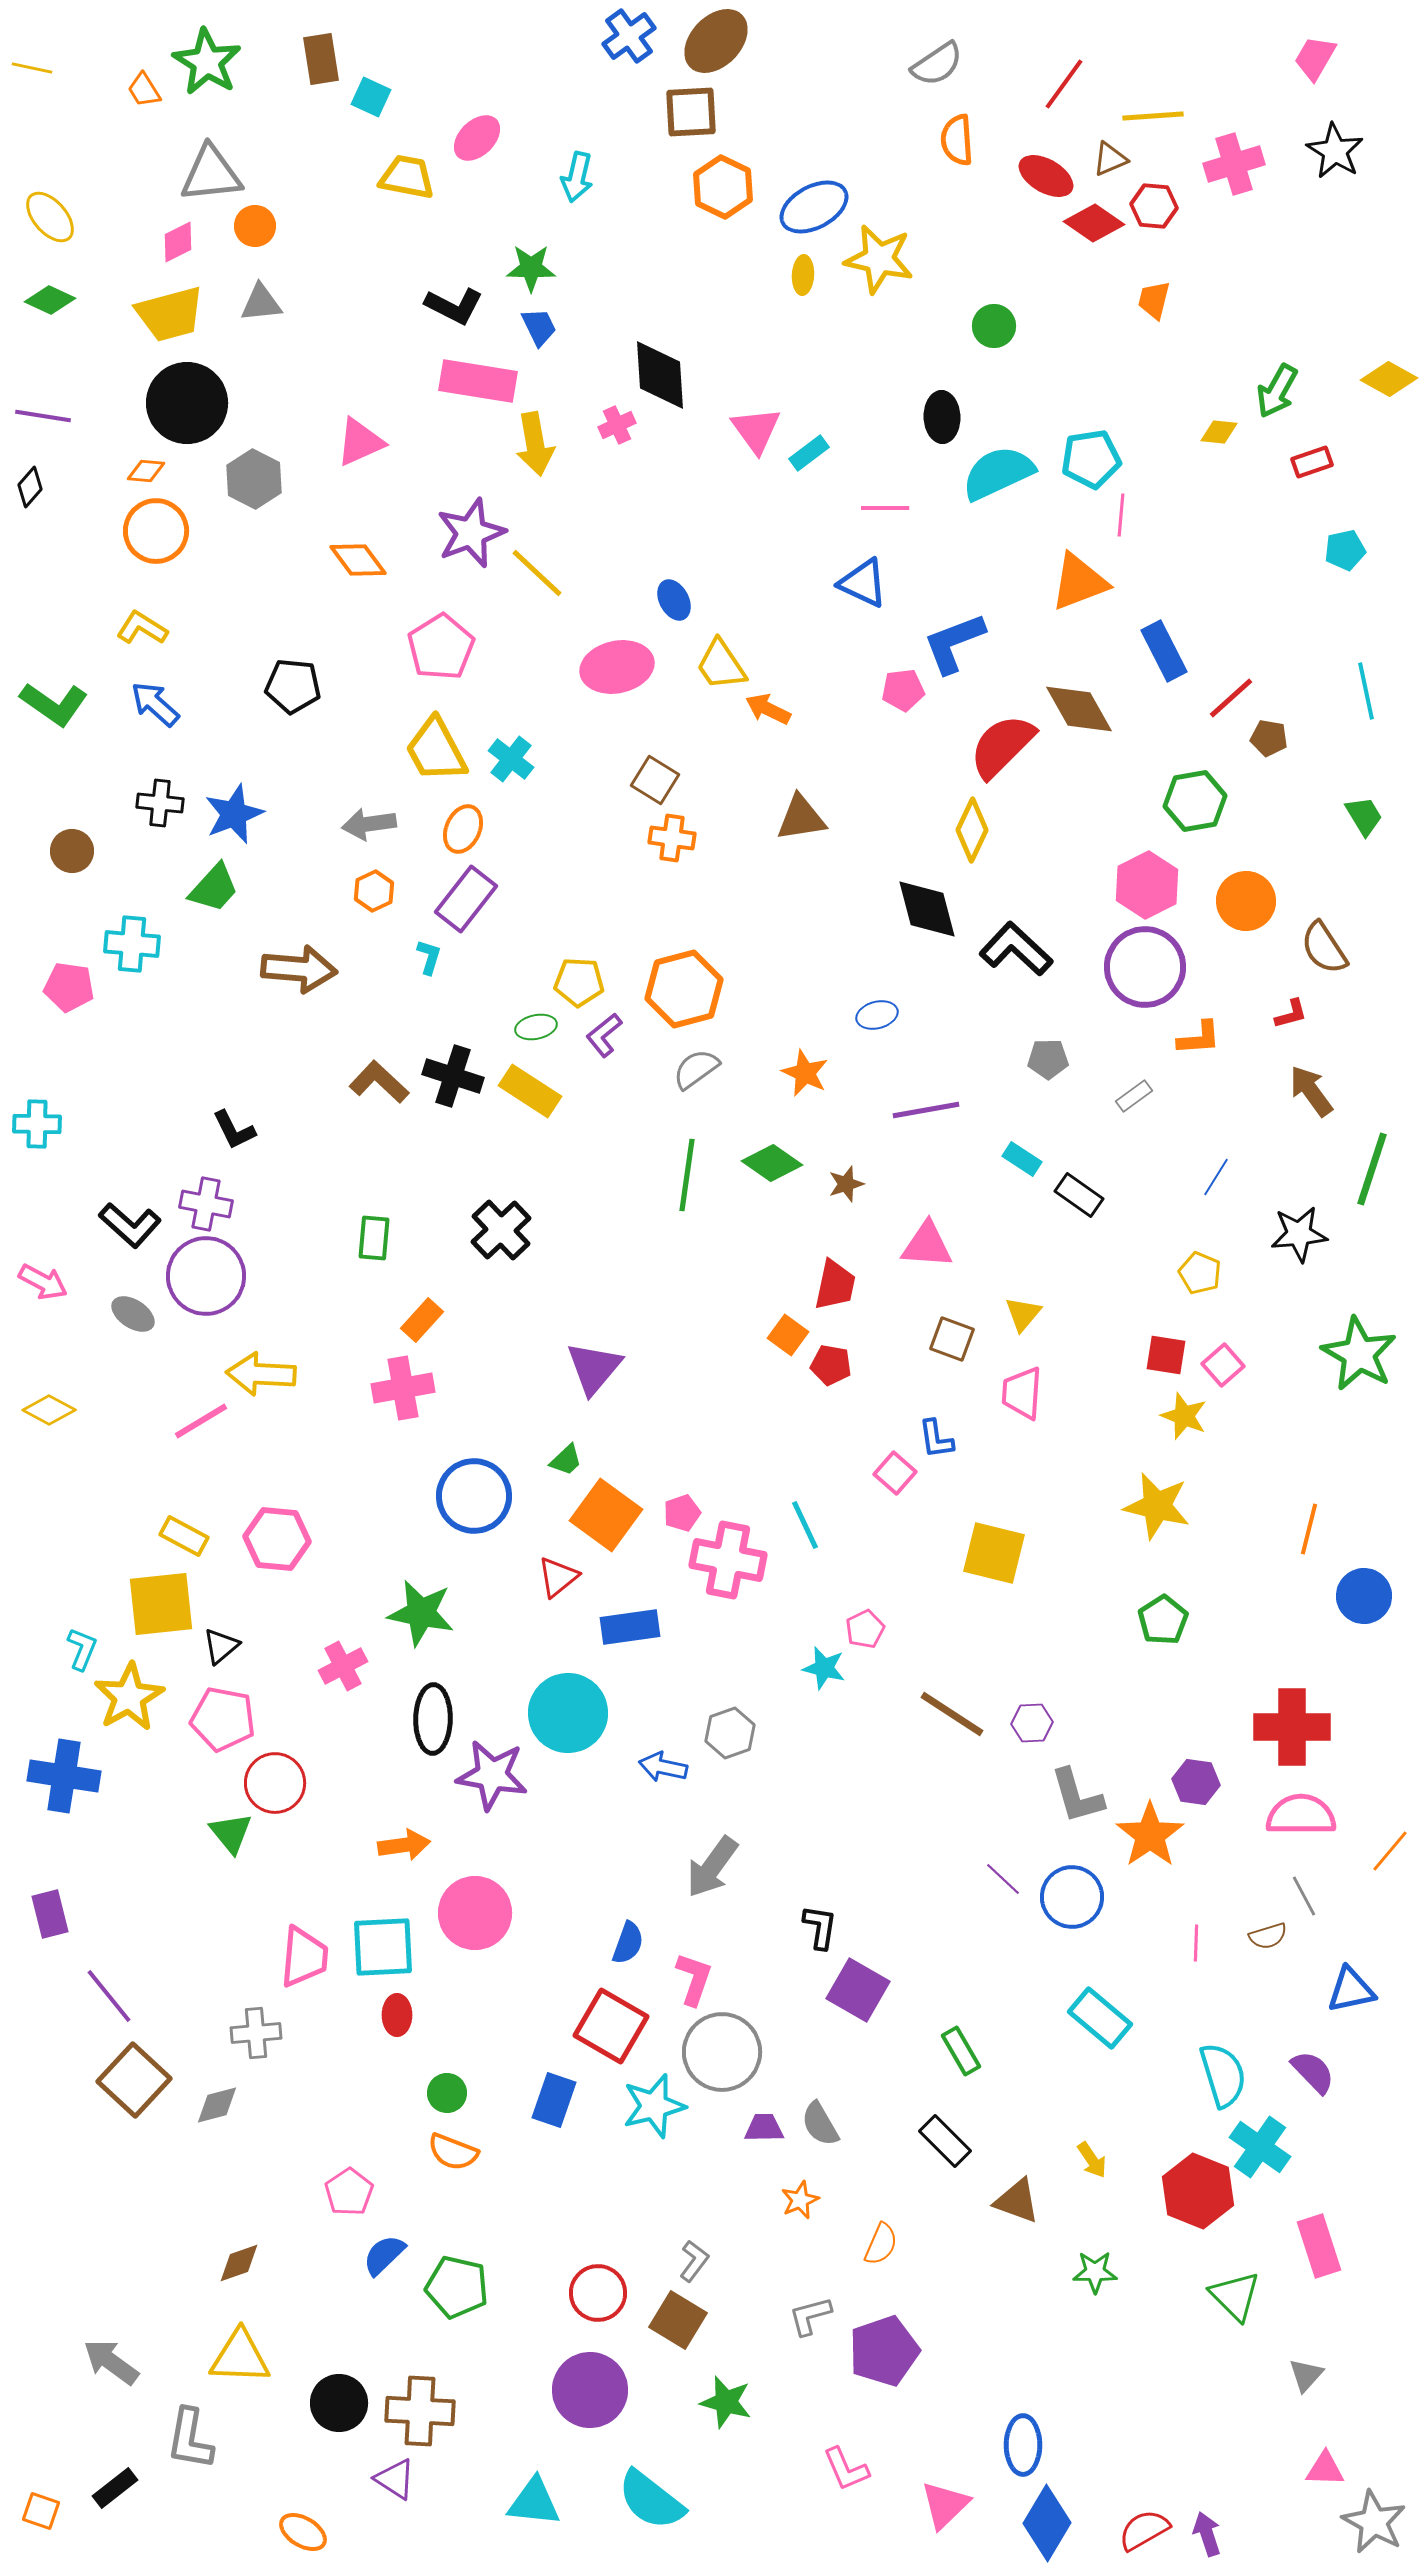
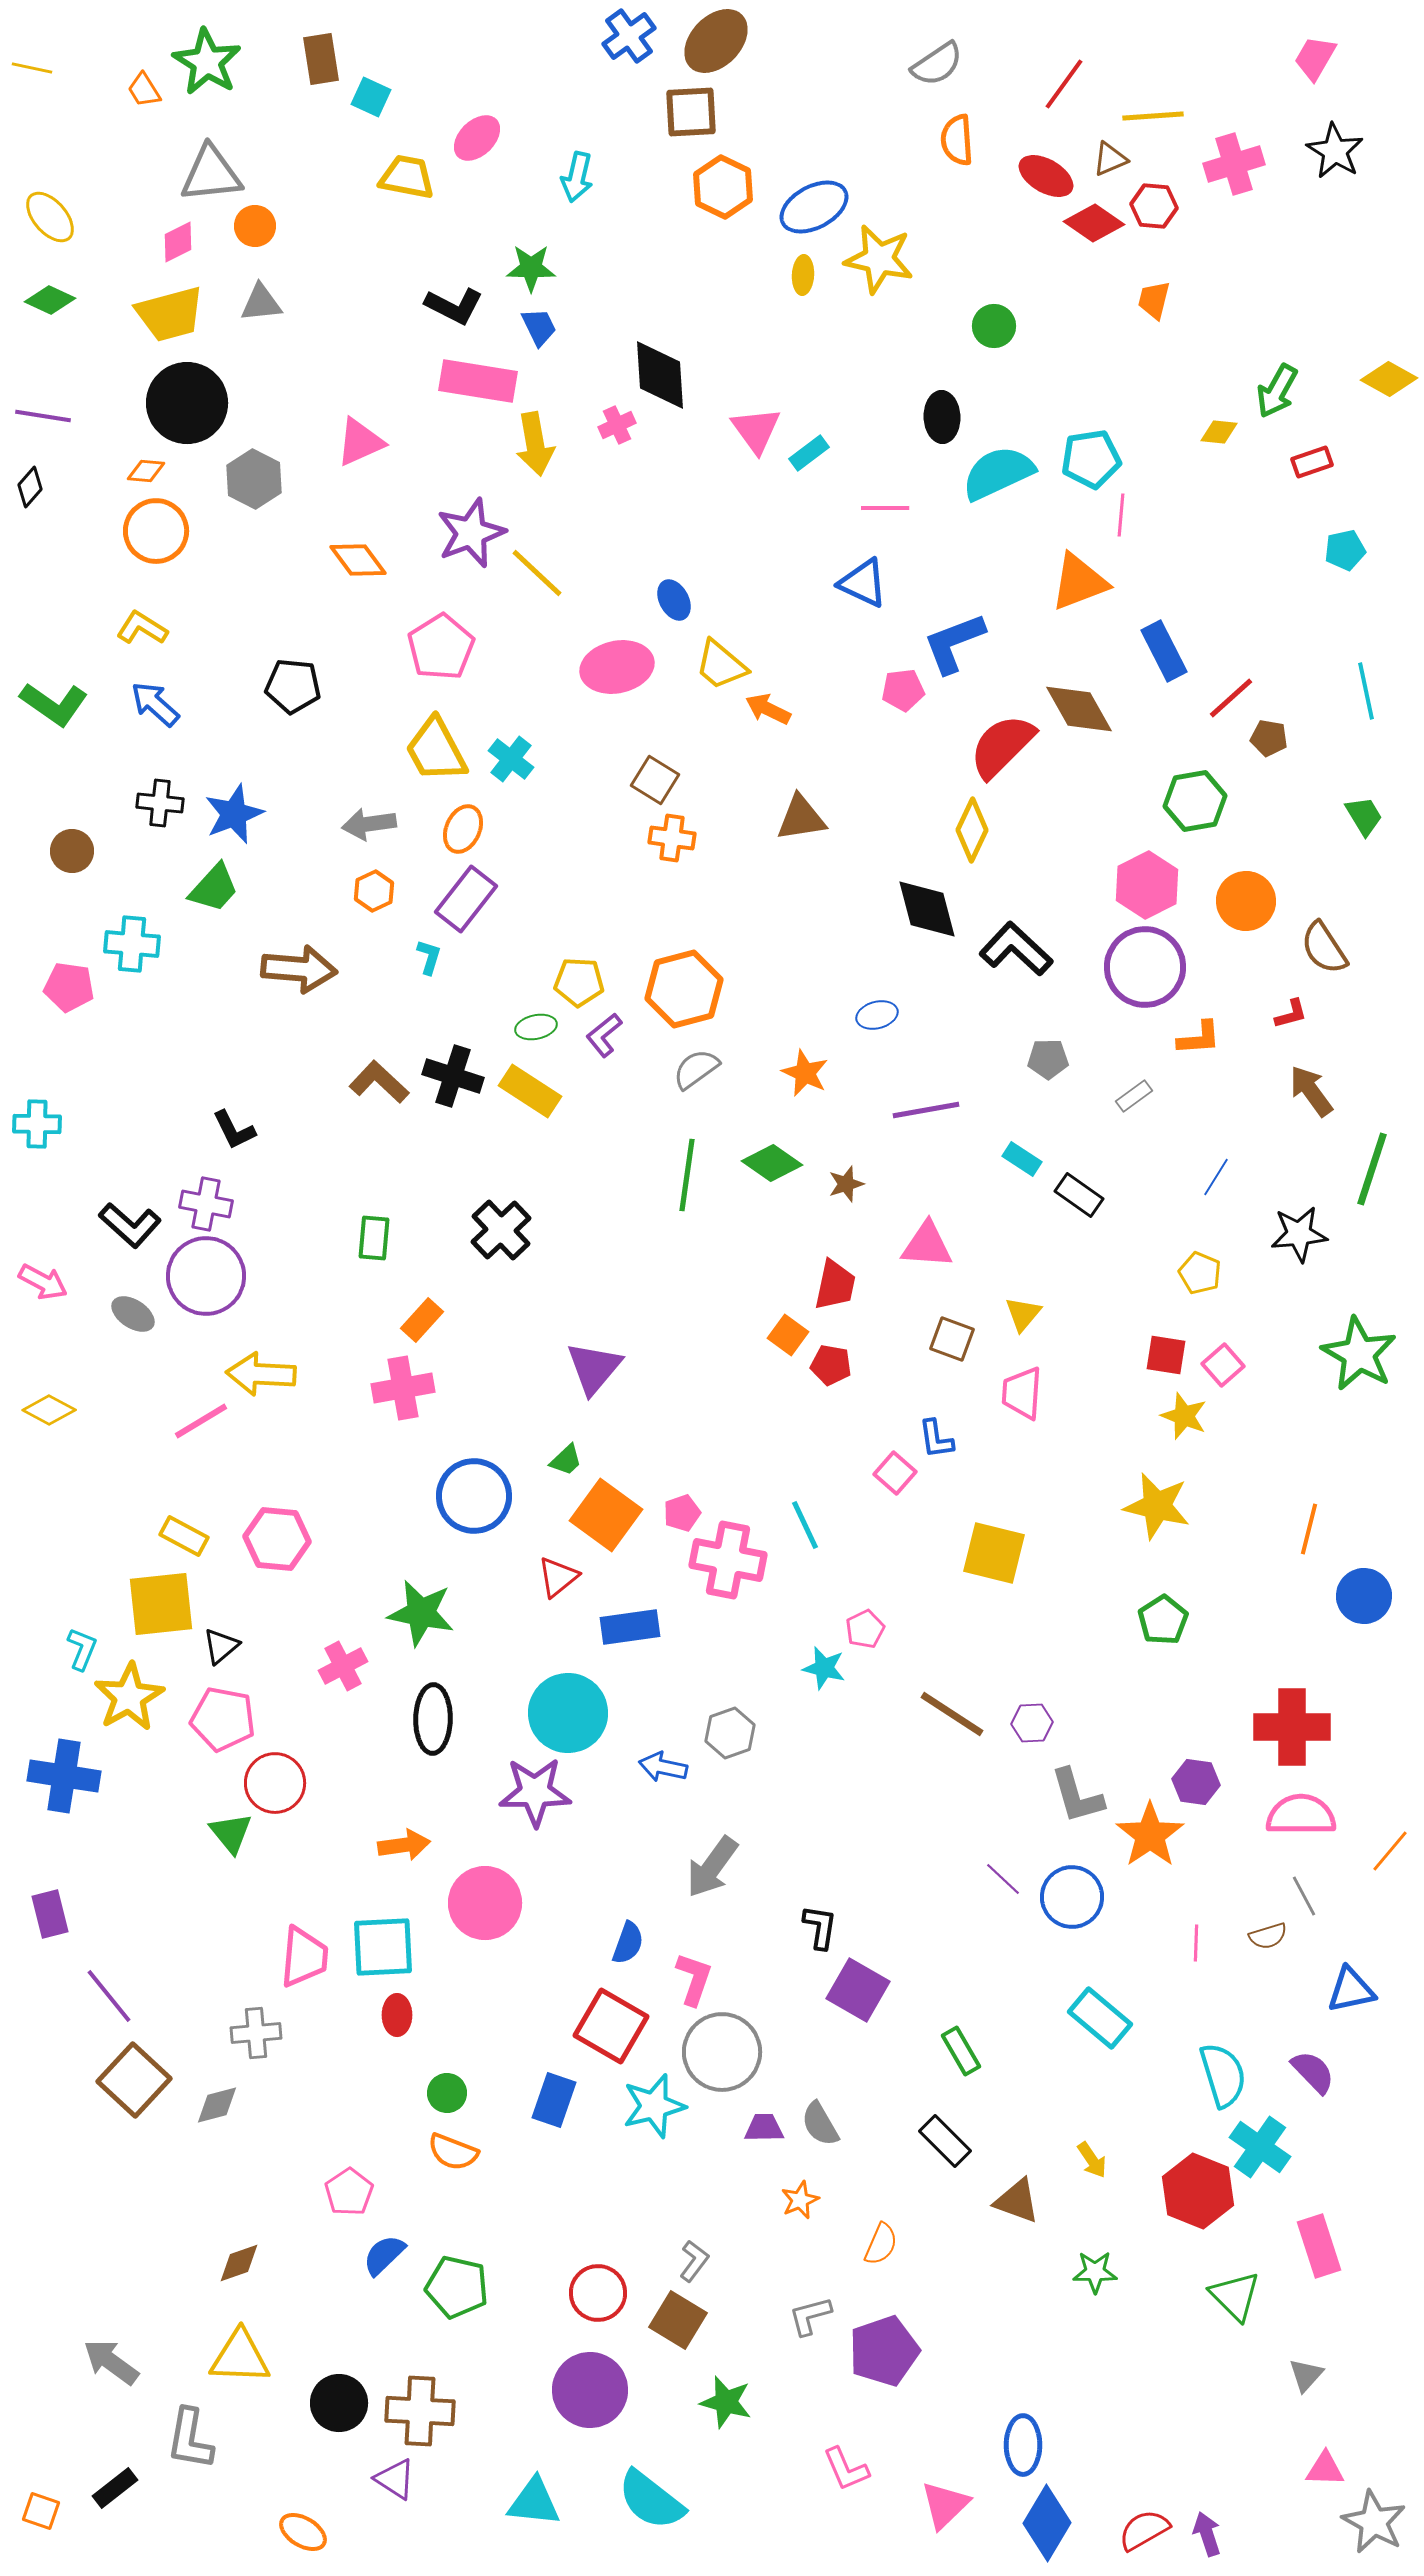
yellow trapezoid at (721, 665): rotated 16 degrees counterclockwise
purple star at (492, 1775): moved 43 px right, 17 px down; rotated 10 degrees counterclockwise
pink circle at (475, 1913): moved 10 px right, 10 px up
